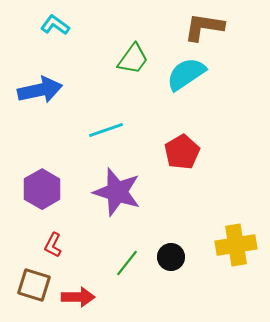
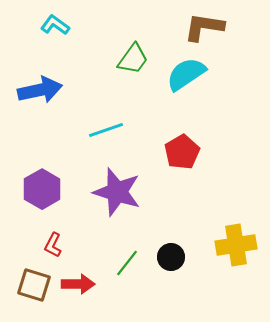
red arrow: moved 13 px up
